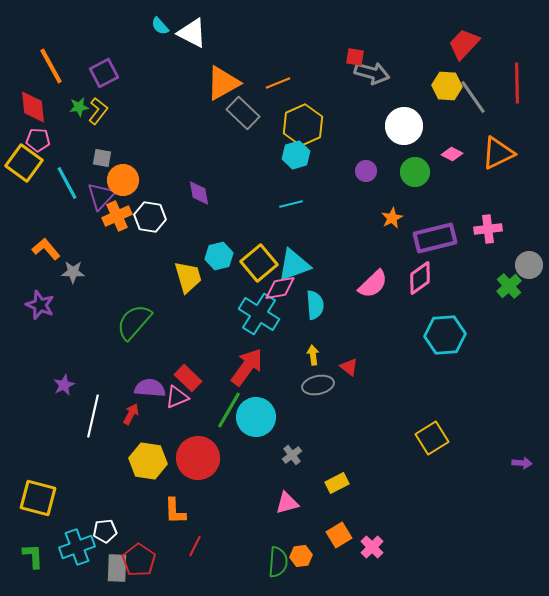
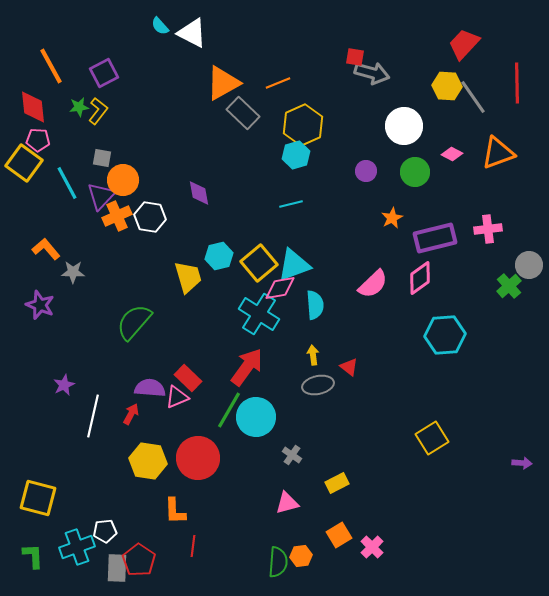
orange triangle at (498, 153): rotated 6 degrees clockwise
gray cross at (292, 455): rotated 18 degrees counterclockwise
red line at (195, 546): moved 2 px left; rotated 20 degrees counterclockwise
